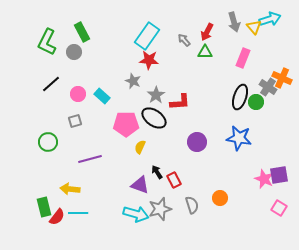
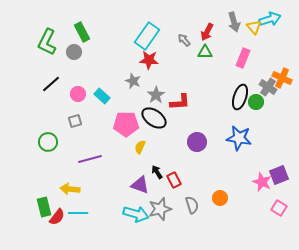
purple square at (279, 175): rotated 12 degrees counterclockwise
pink star at (264, 179): moved 2 px left, 3 px down
